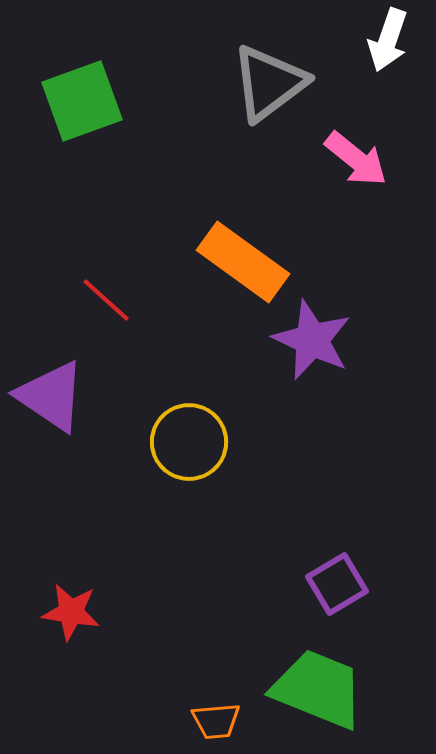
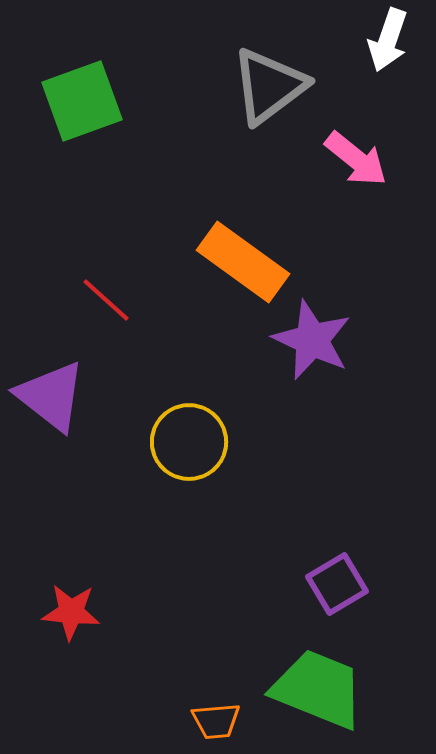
gray triangle: moved 3 px down
purple triangle: rotated 4 degrees clockwise
red star: rotated 4 degrees counterclockwise
